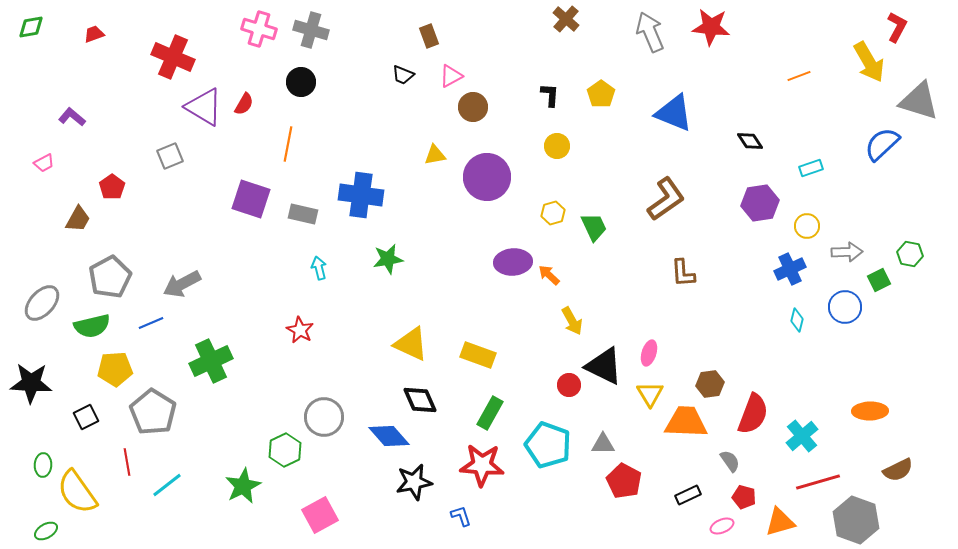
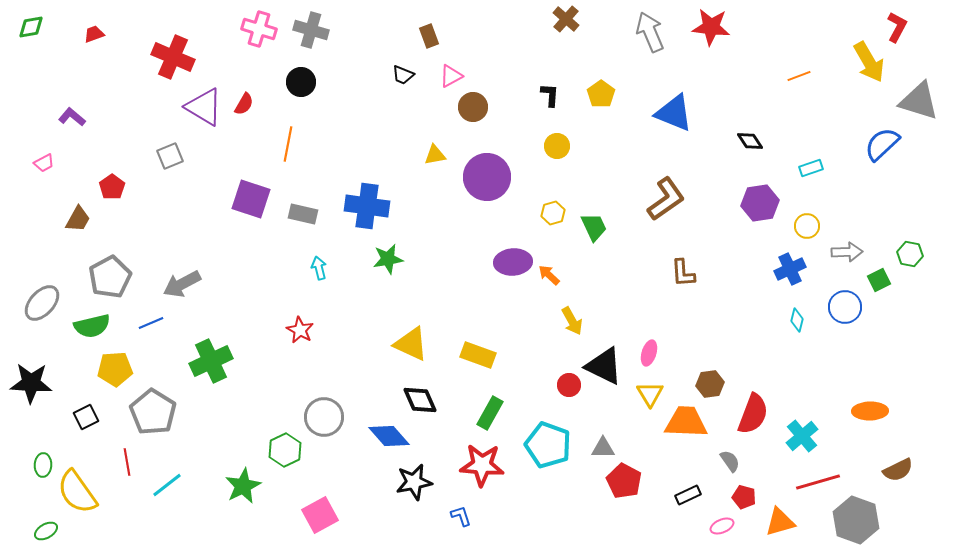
blue cross at (361, 195): moved 6 px right, 11 px down
gray triangle at (603, 444): moved 4 px down
